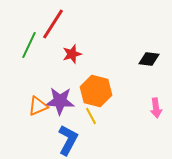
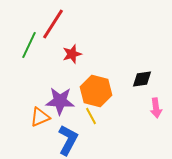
black diamond: moved 7 px left, 20 px down; rotated 15 degrees counterclockwise
orange triangle: moved 2 px right, 11 px down
